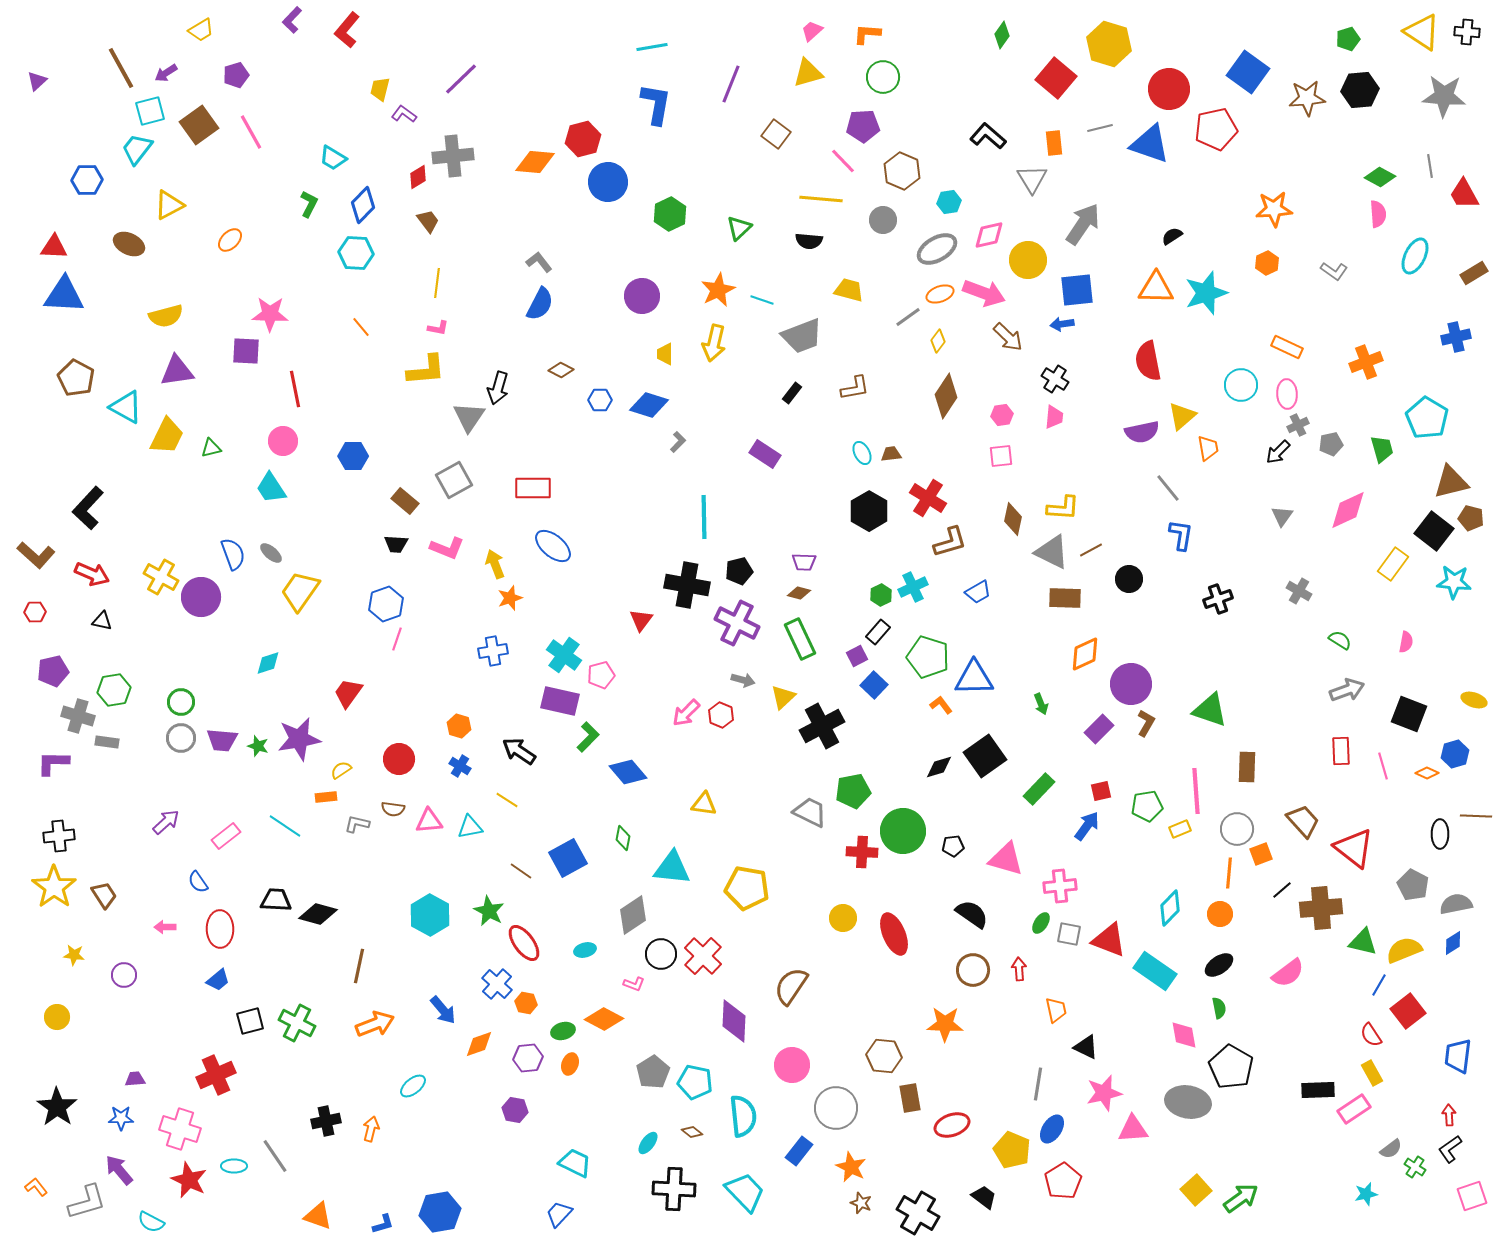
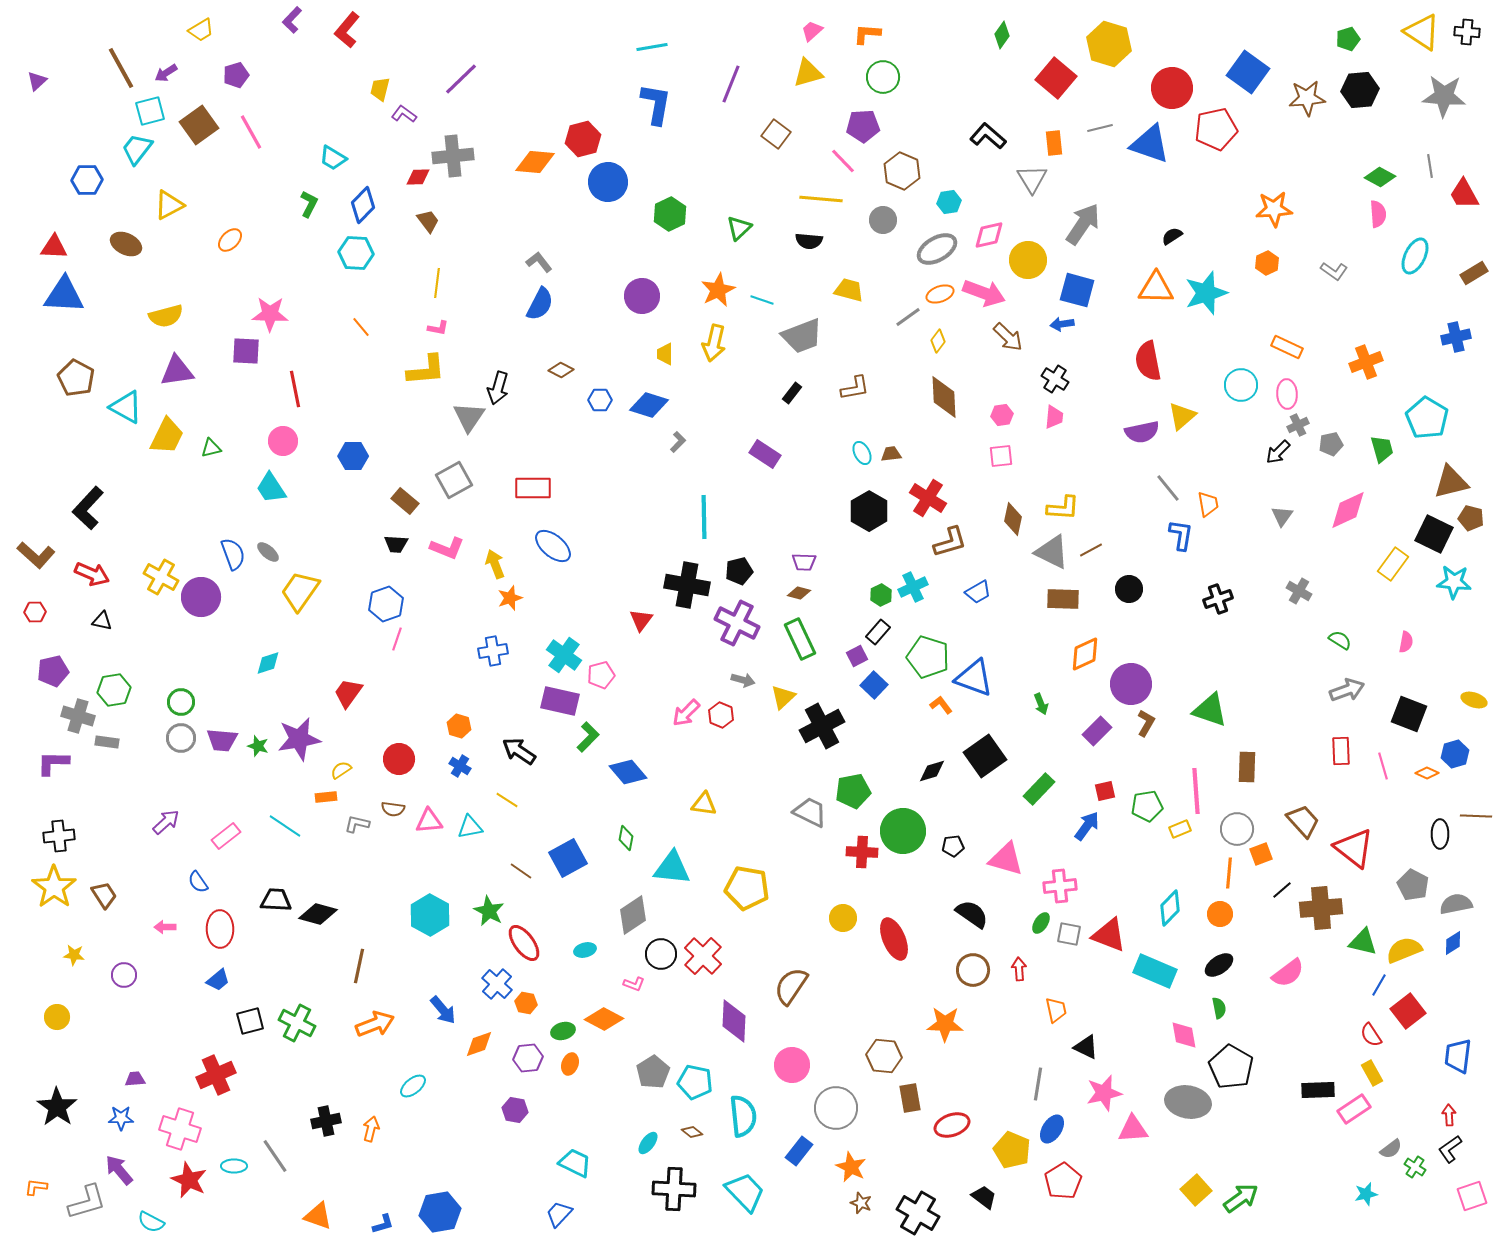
red circle at (1169, 89): moved 3 px right, 1 px up
red diamond at (418, 177): rotated 30 degrees clockwise
brown ellipse at (129, 244): moved 3 px left
blue square at (1077, 290): rotated 21 degrees clockwise
brown diamond at (946, 396): moved 2 px left, 1 px down; rotated 36 degrees counterclockwise
orange trapezoid at (1208, 448): moved 56 px down
black square at (1434, 531): moved 3 px down; rotated 12 degrees counterclockwise
gray ellipse at (271, 553): moved 3 px left, 1 px up
black circle at (1129, 579): moved 10 px down
brown rectangle at (1065, 598): moved 2 px left, 1 px down
blue triangle at (974, 678): rotated 21 degrees clockwise
purple rectangle at (1099, 729): moved 2 px left, 2 px down
black diamond at (939, 767): moved 7 px left, 4 px down
red square at (1101, 791): moved 4 px right
green diamond at (623, 838): moved 3 px right
red ellipse at (894, 934): moved 5 px down
red triangle at (1109, 940): moved 5 px up
cyan rectangle at (1155, 971): rotated 12 degrees counterclockwise
orange L-shape at (36, 1187): rotated 45 degrees counterclockwise
